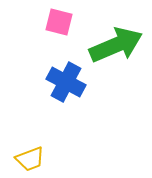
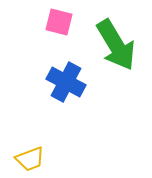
green arrow: rotated 82 degrees clockwise
